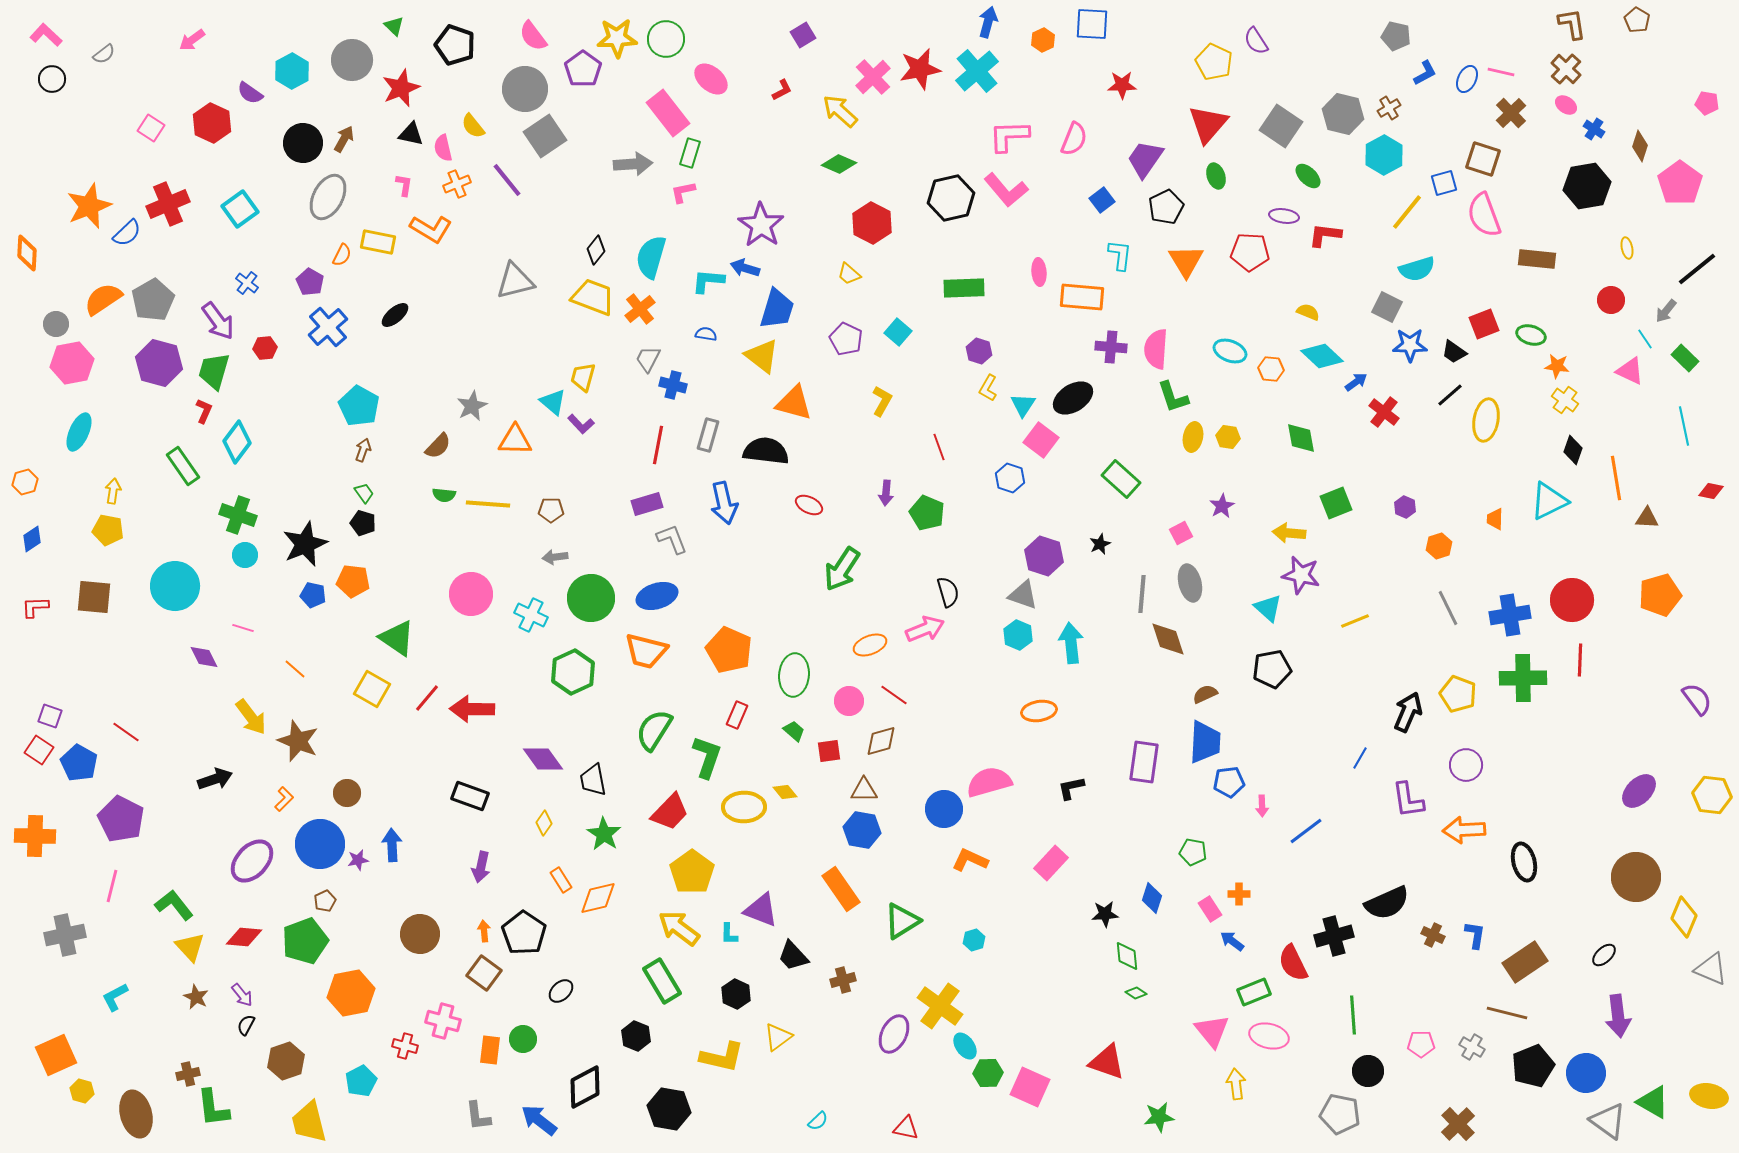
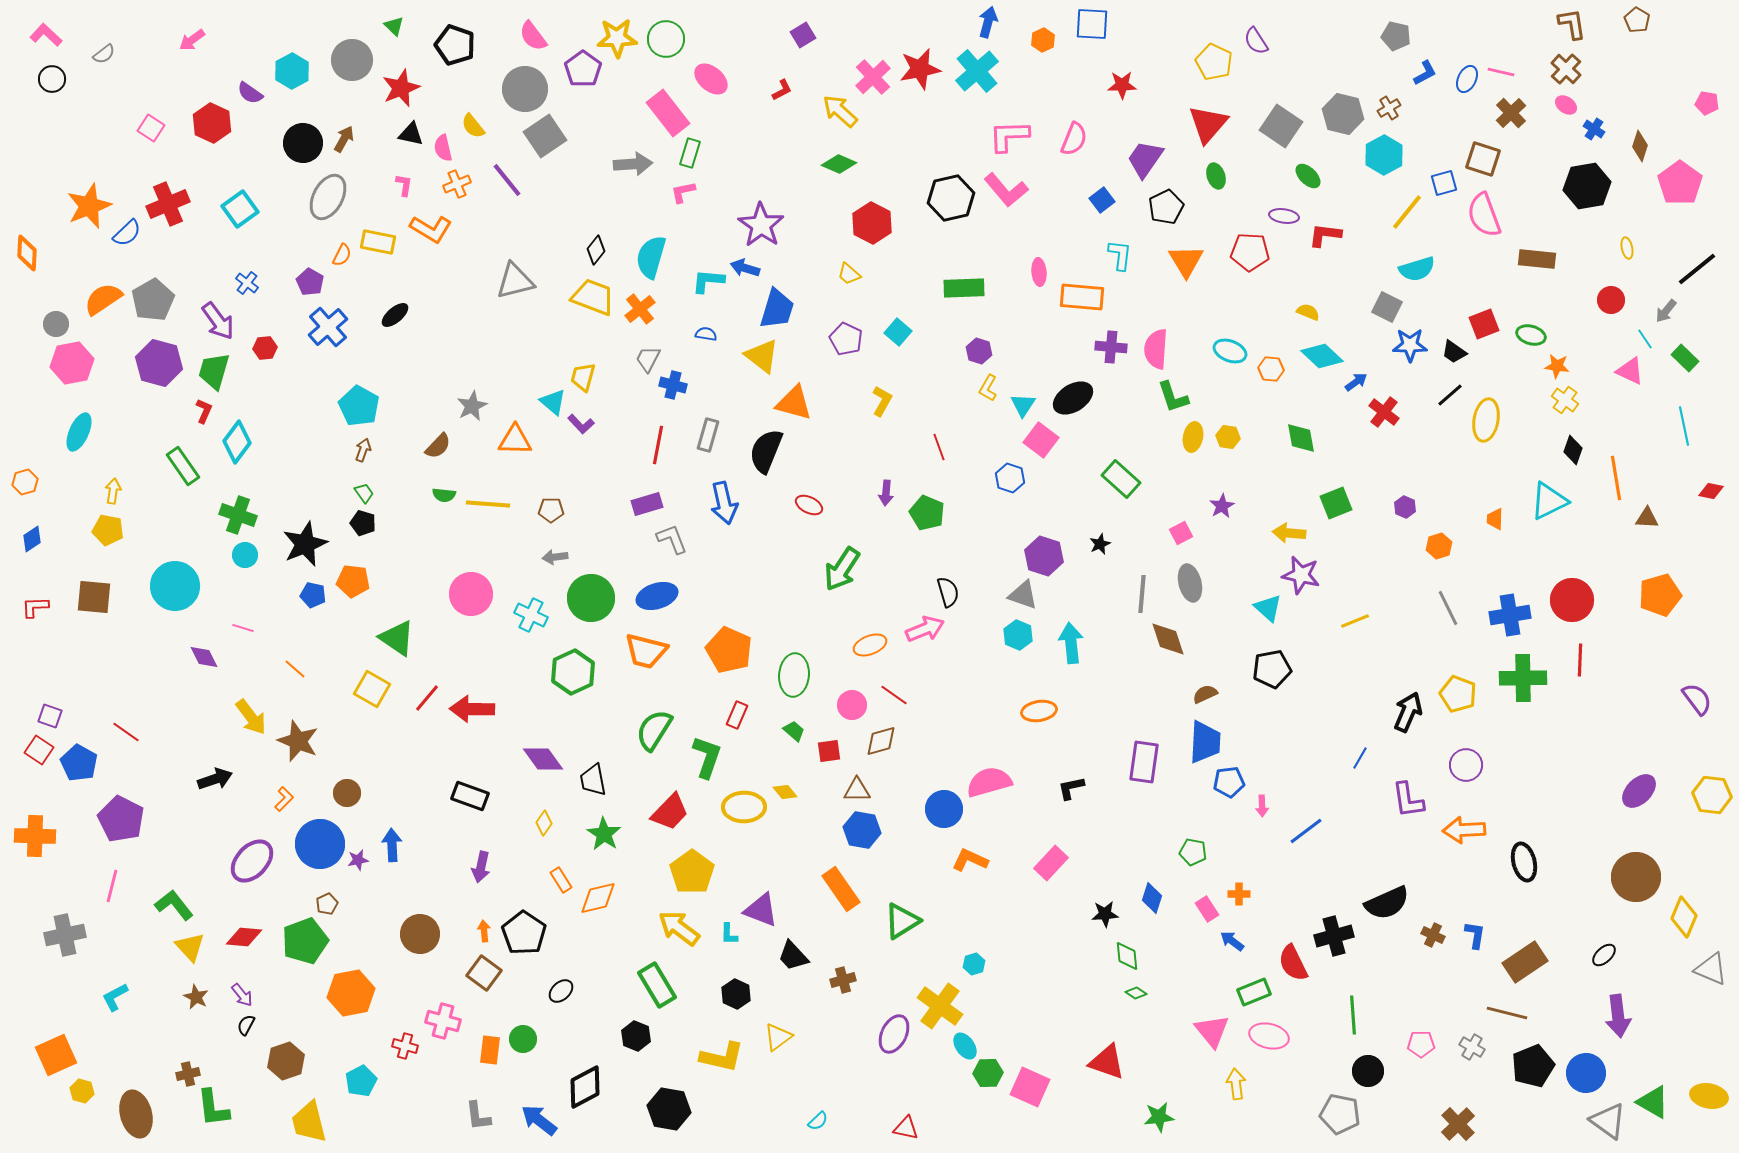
black semicircle at (766, 451): rotated 75 degrees counterclockwise
pink circle at (849, 701): moved 3 px right, 4 px down
brown triangle at (864, 790): moved 7 px left
brown pentagon at (325, 901): moved 2 px right, 3 px down
pink rectangle at (1210, 909): moved 3 px left
cyan hexagon at (974, 940): moved 24 px down
green rectangle at (662, 981): moved 5 px left, 4 px down
